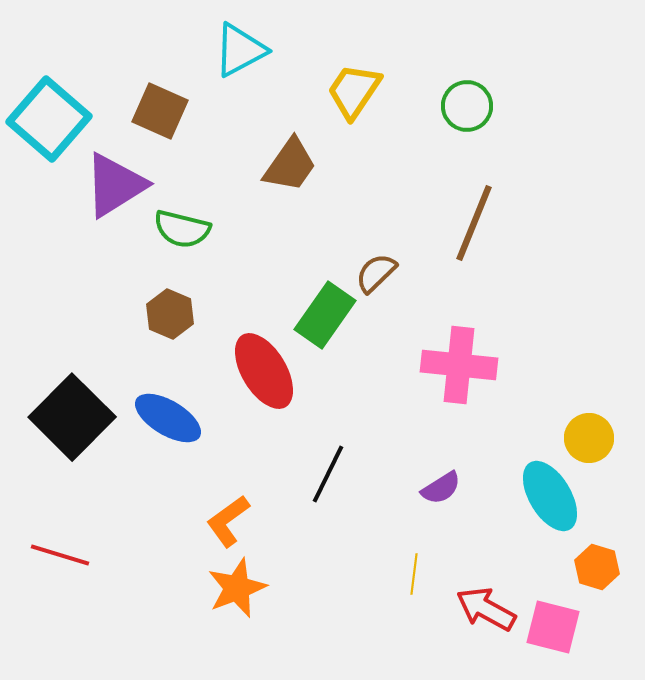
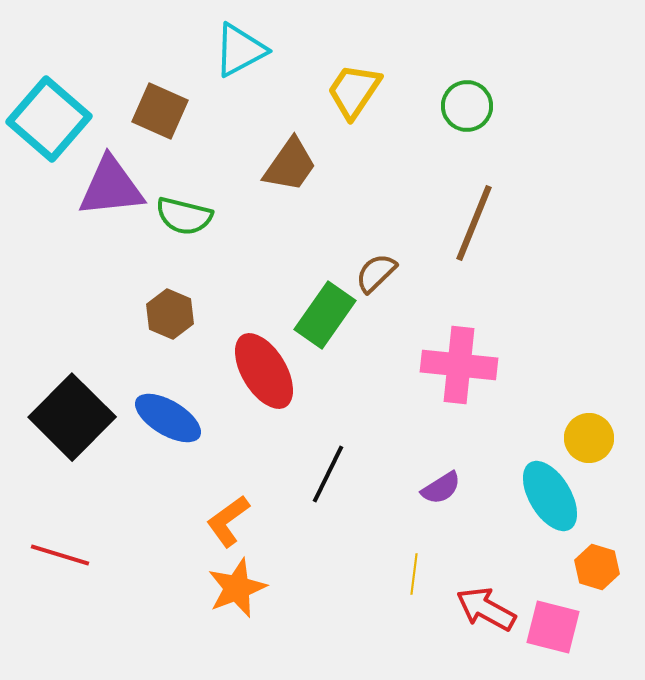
purple triangle: moved 4 px left, 2 px down; rotated 26 degrees clockwise
green semicircle: moved 2 px right, 13 px up
